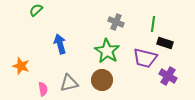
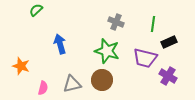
black rectangle: moved 4 px right, 1 px up; rotated 42 degrees counterclockwise
green star: rotated 15 degrees counterclockwise
gray triangle: moved 3 px right, 1 px down
pink semicircle: moved 1 px up; rotated 24 degrees clockwise
